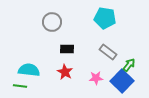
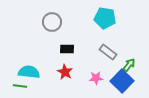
cyan semicircle: moved 2 px down
